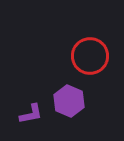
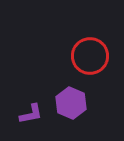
purple hexagon: moved 2 px right, 2 px down
